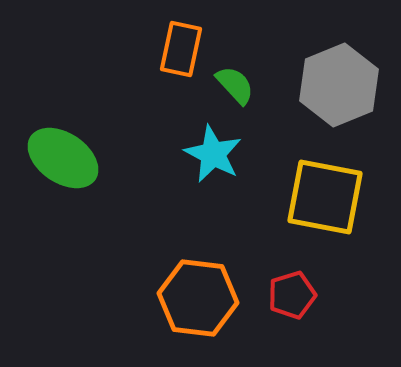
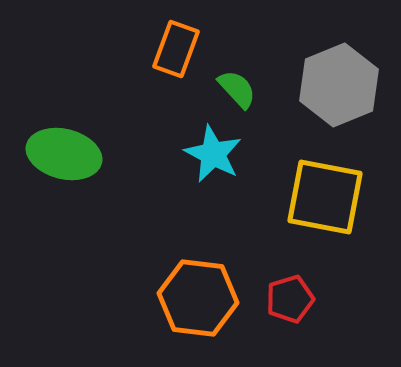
orange rectangle: moved 5 px left; rotated 8 degrees clockwise
green semicircle: moved 2 px right, 4 px down
green ellipse: moved 1 px right, 4 px up; rotated 20 degrees counterclockwise
red pentagon: moved 2 px left, 4 px down
